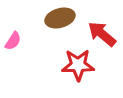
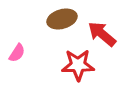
brown ellipse: moved 2 px right, 1 px down
pink semicircle: moved 4 px right, 12 px down
